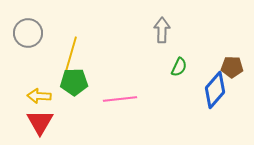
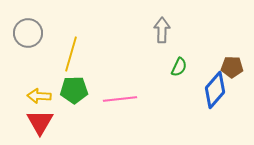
green pentagon: moved 8 px down
